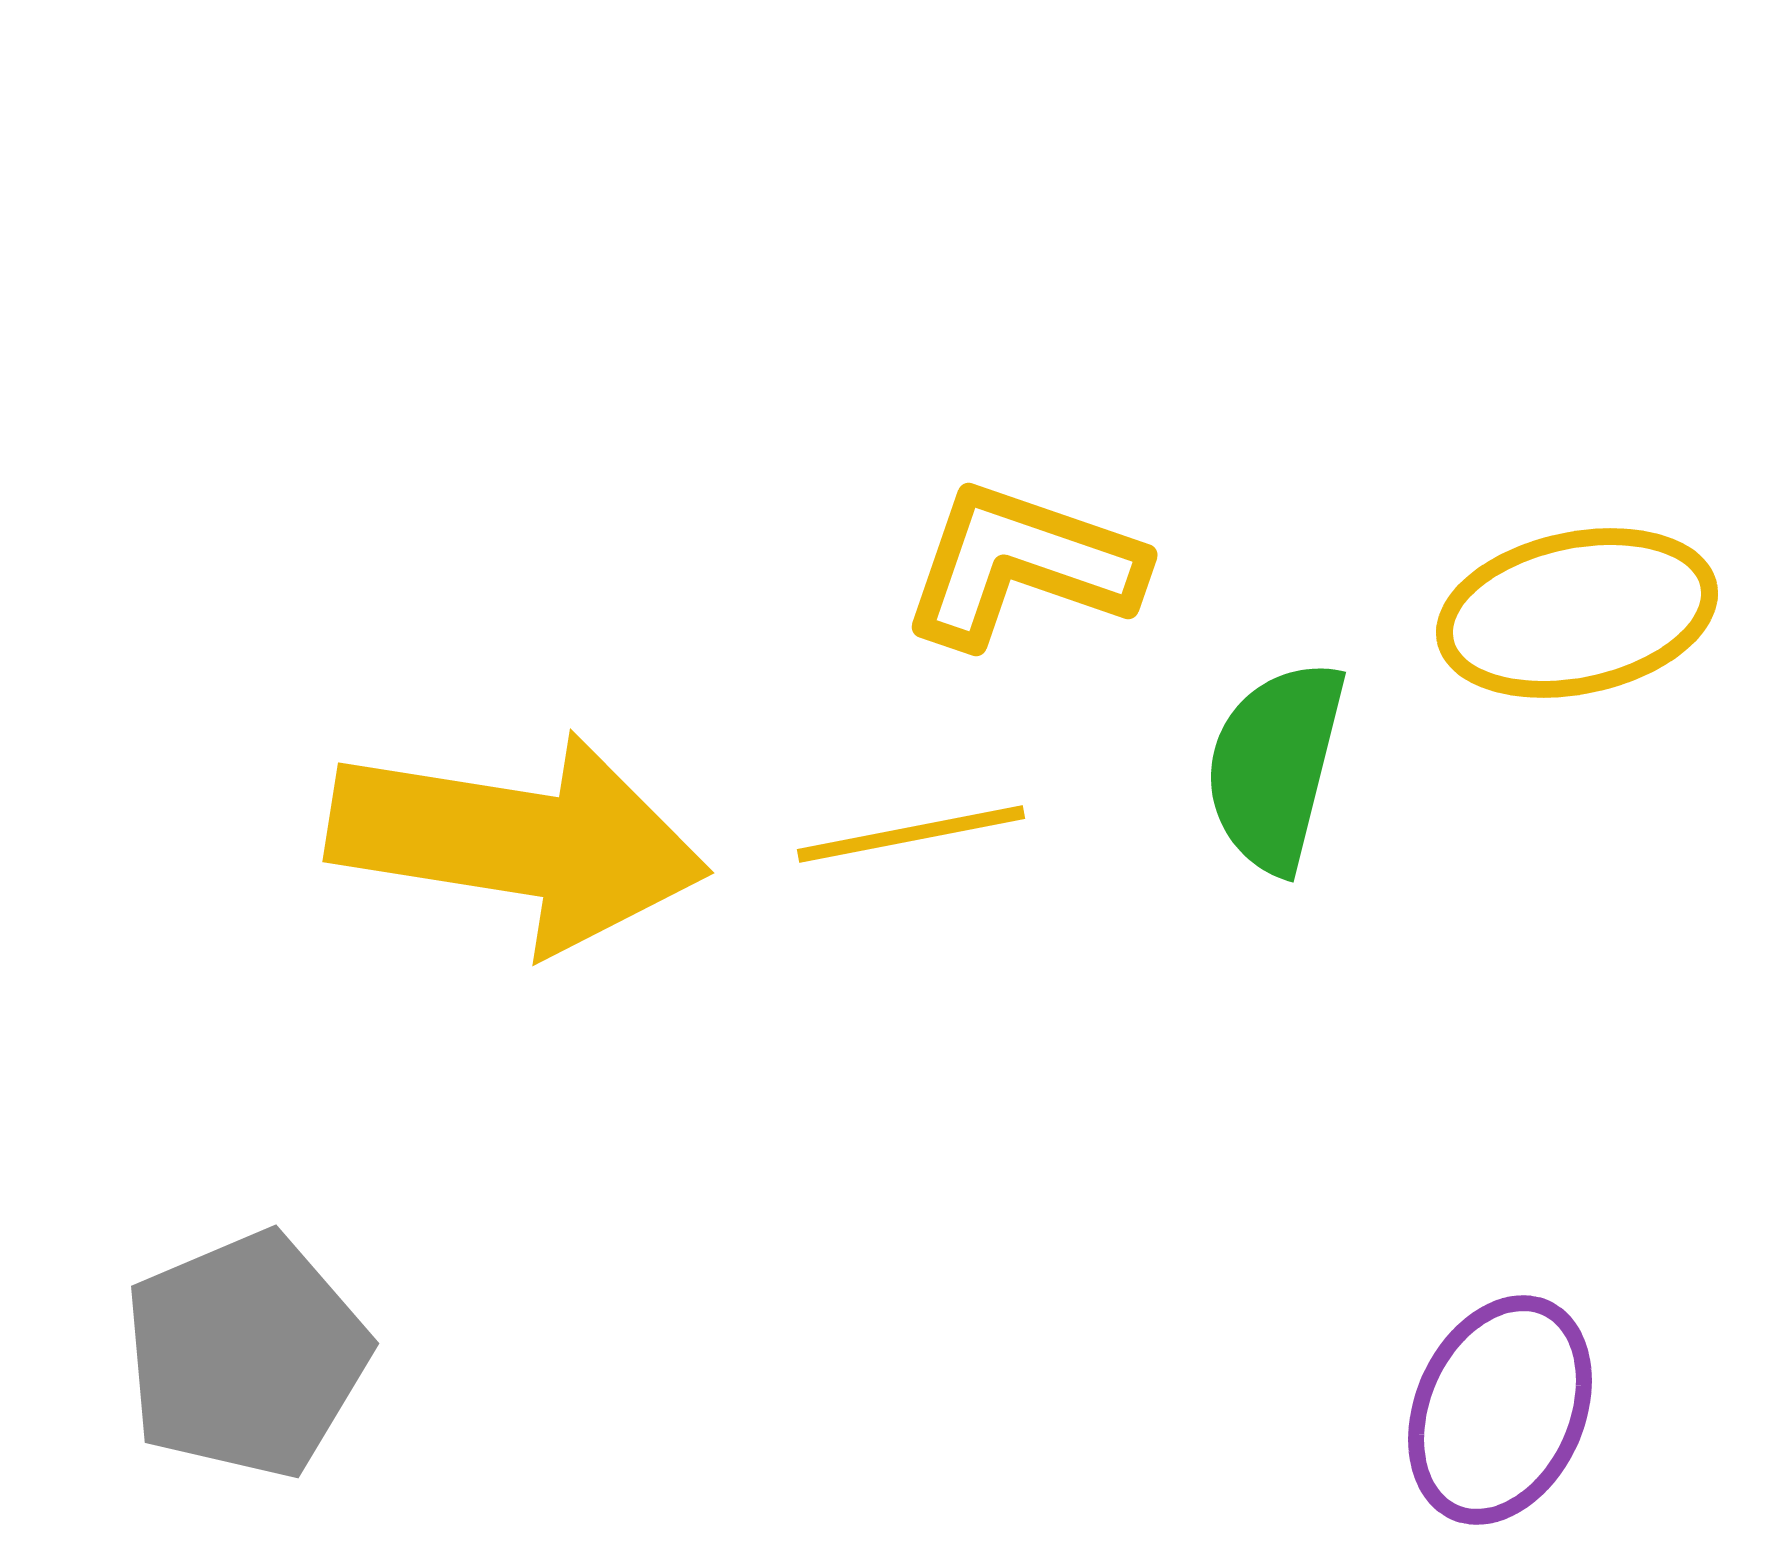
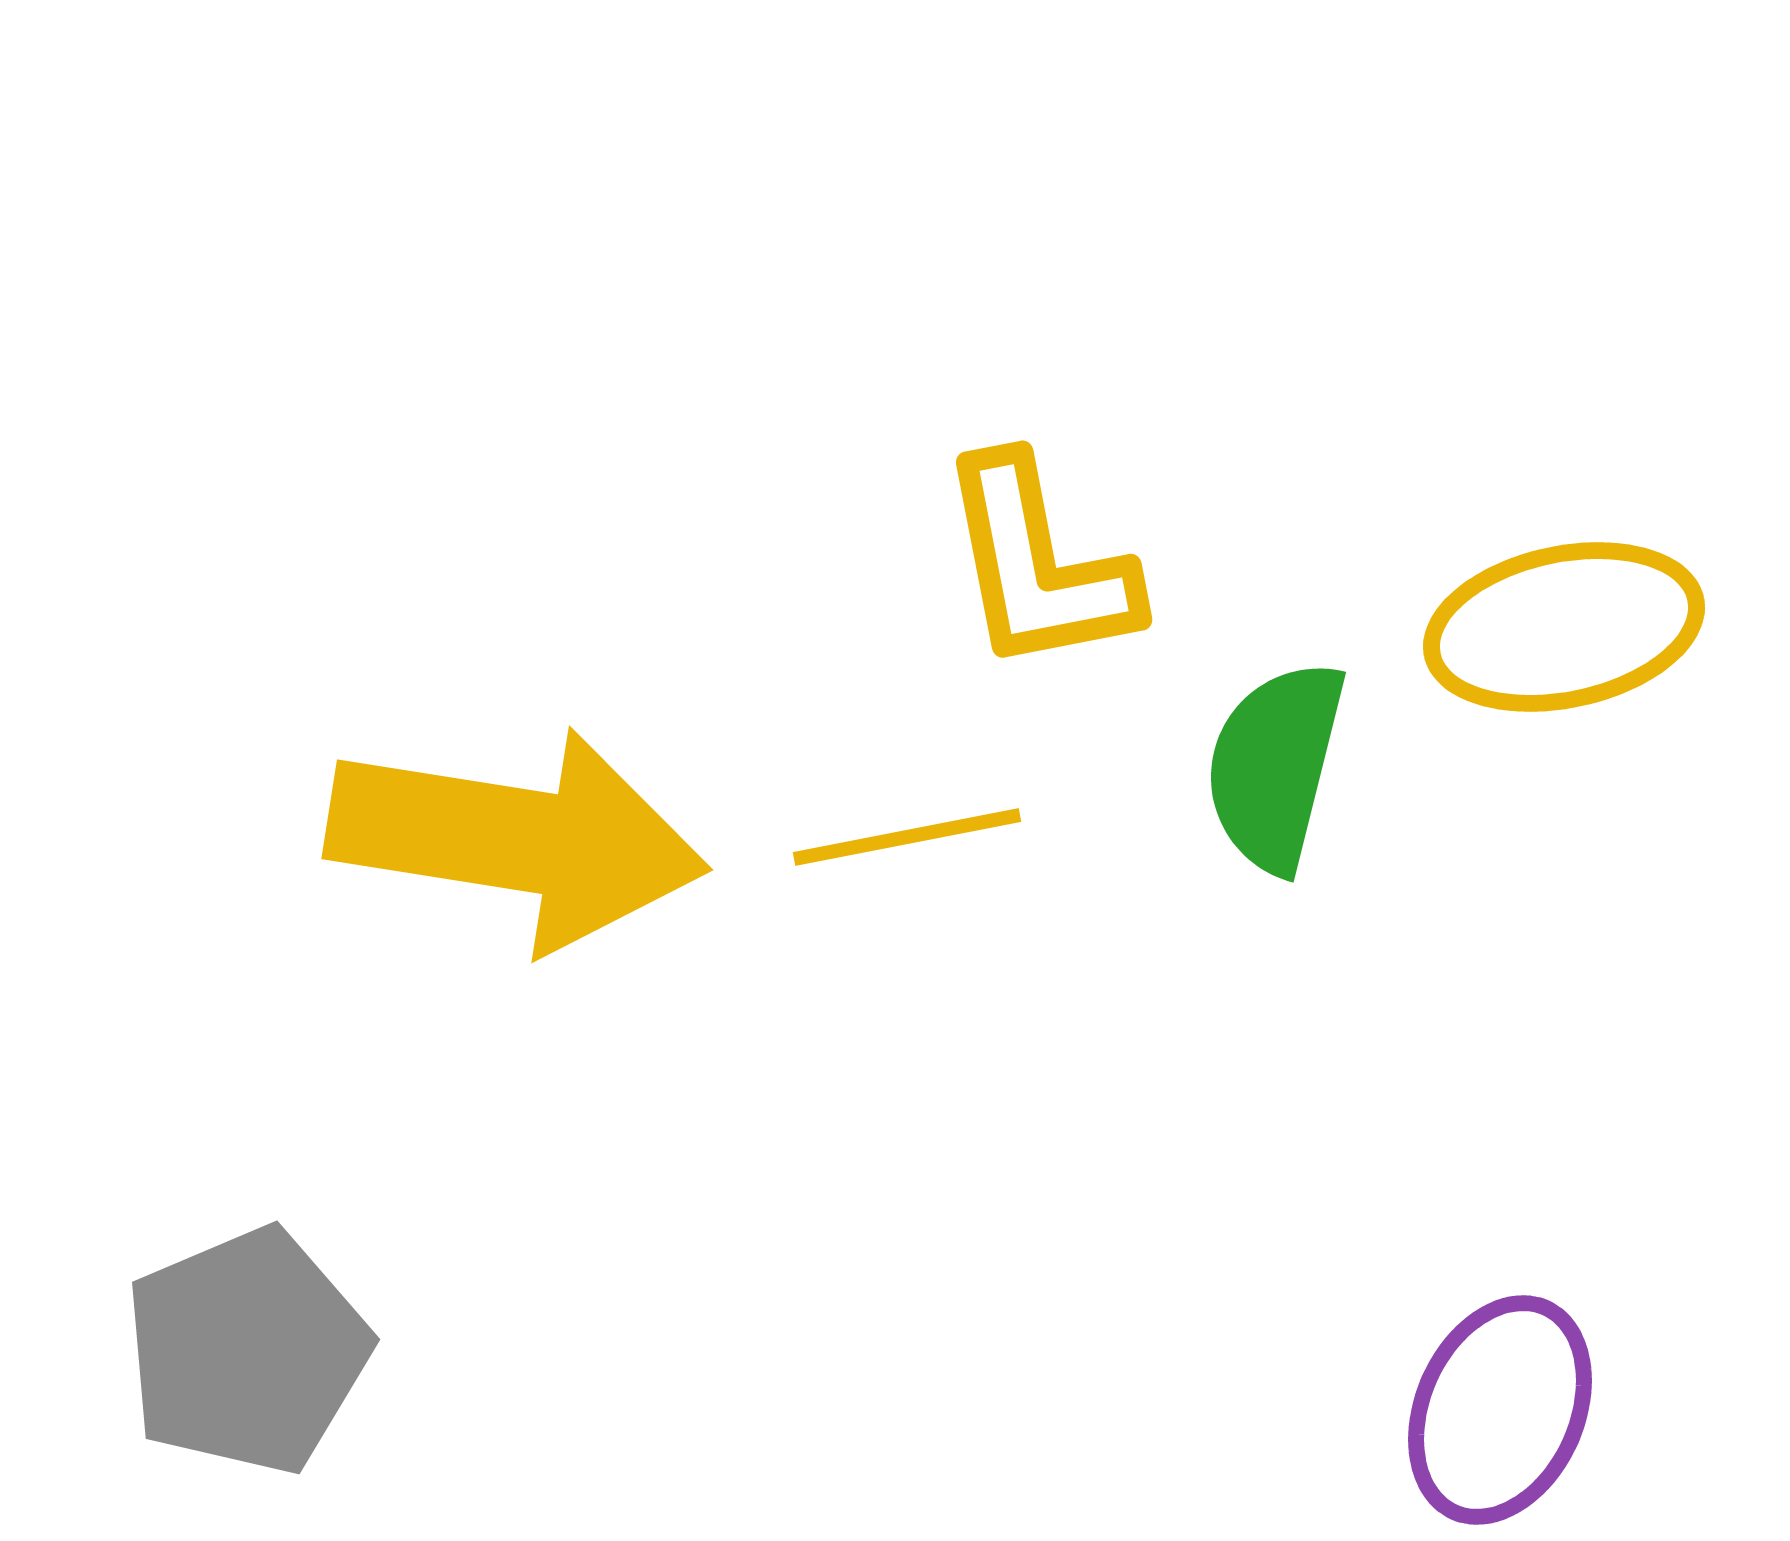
yellow L-shape: moved 16 px right; rotated 120 degrees counterclockwise
yellow ellipse: moved 13 px left, 14 px down
yellow line: moved 4 px left, 3 px down
yellow arrow: moved 1 px left, 3 px up
gray pentagon: moved 1 px right, 4 px up
